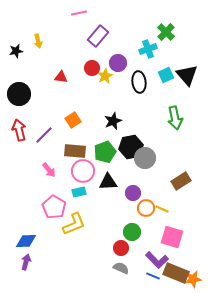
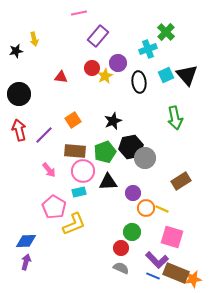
yellow arrow at (38, 41): moved 4 px left, 2 px up
